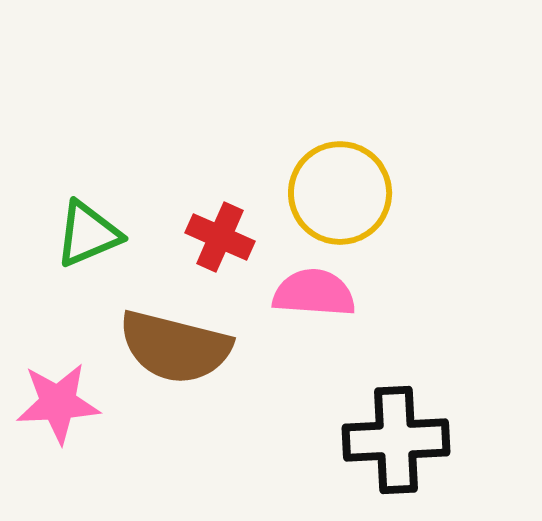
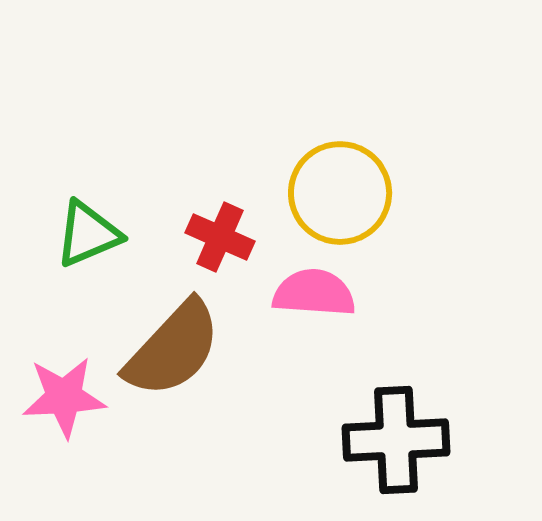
brown semicircle: moved 2 px left, 2 px down; rotated 61 degrees counterclockwise
pink star: moved 6 px right, 6 px up
